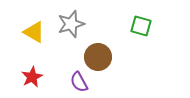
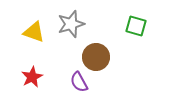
green square: moved 5 px left
yellow triangle: rotated 10 degrees counterclockwise
brown circle: moved 2 px left
